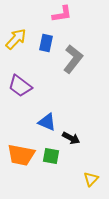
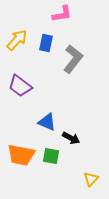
yellow arrow: moved 1 px right, 1 px down
